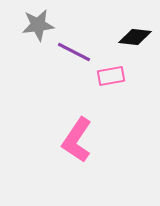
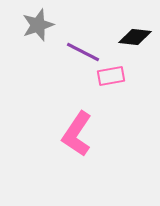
gray star: rotated 12 degrees counterclockwise
purple line: moved 9 px right
pink L-shape: moved 6 px up
